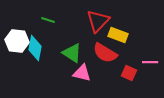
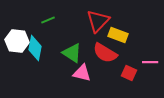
green line: rotated 40 degrees counterclockwise
